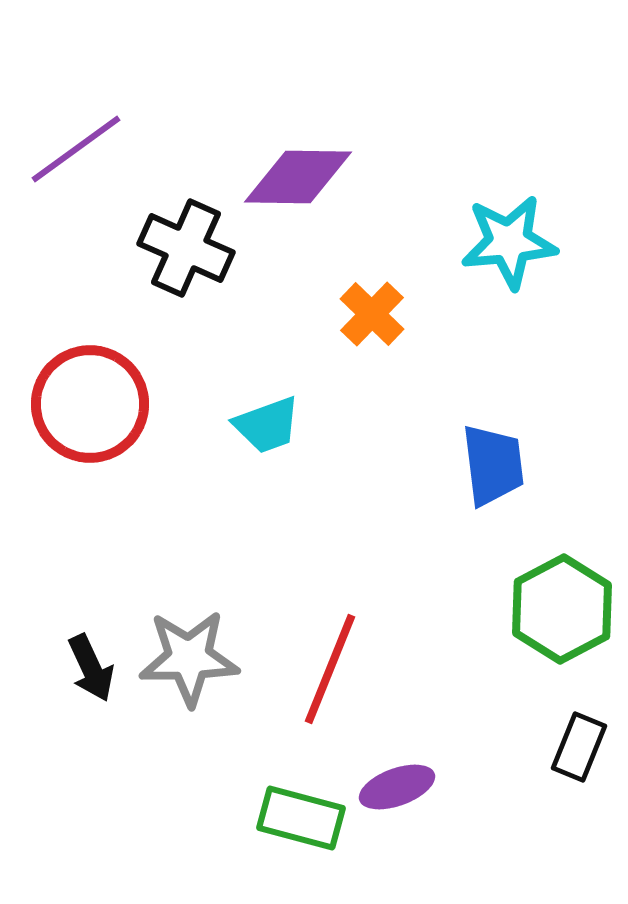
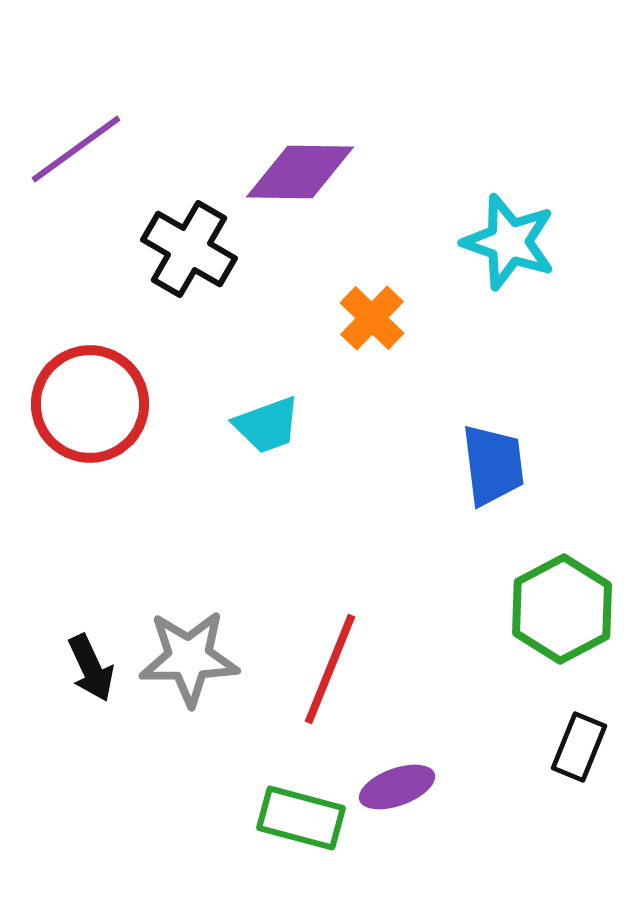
purple diamond: moved 2 px right, 5 px up
cyan star: rotated 24 degrees clockwise
black cross: moved 3 px right, 1 px down; rotated 6 degrees clockwise
orange cross: moved 4 px down
